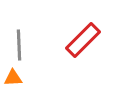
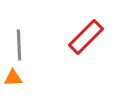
red rectangle: moved 3 px right, 3 px up
